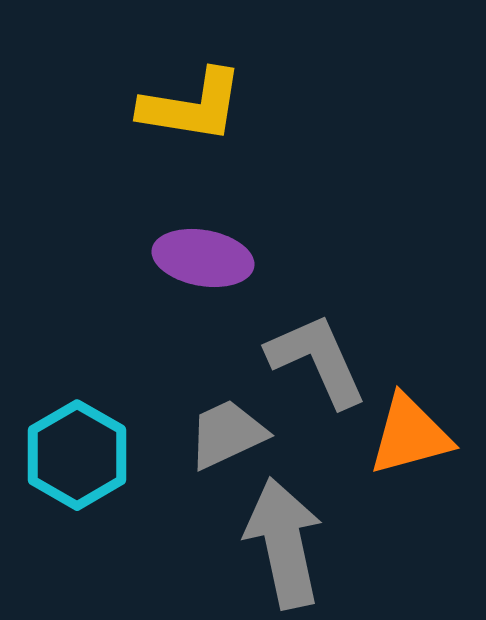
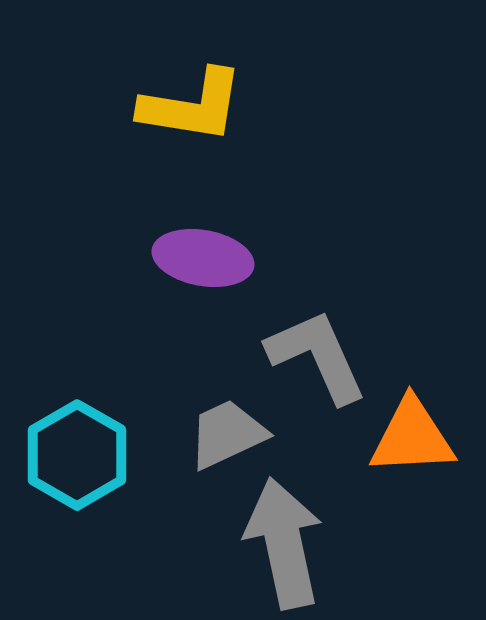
gray L-shape: moved 4 px up
orange triangle: moved 2 px right, 2 px down; rotated 12 degrees clockwise
